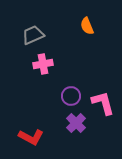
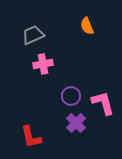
red L-shape: rotated 50 degrees clockwise
